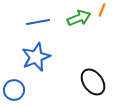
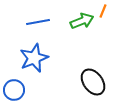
orange line: moved 1 px right, 1 px down
green arrow: moved 3 px right, 3 px down
blue star: moved 2 px left, 1 px down
